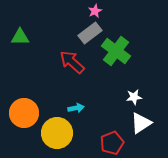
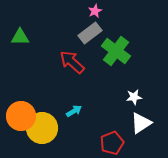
cyan arrow: moved 2 px left, 3 px down; rotated 21 degrees counterclockwise
orange circle: moved 3 px left, 3 px down
yellow circle: moved 15 px left, 5 px up
